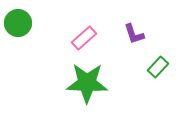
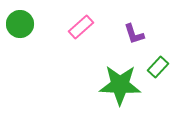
green circle: moved 2 px right, 1 px down
pink rectangle: moved 3 px left, 11 px up
green star: moved 33 px right, 2 px down
